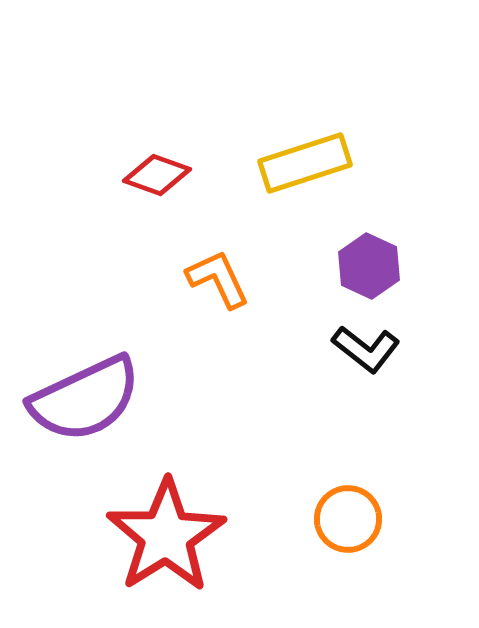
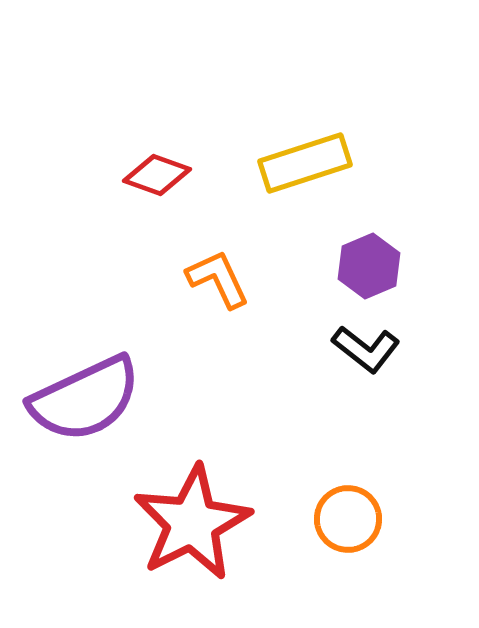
purple hexagon: rotated 12 degrees clockwise
red star: moved 26 px right, 13 px up; rotated 5 degrees clockwise
